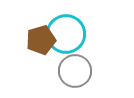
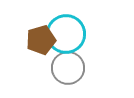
gray circle: moved 7 px left, 3 px up
